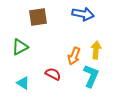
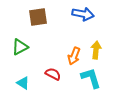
cyan L-shape: moved 2 px down; rotated 40 degrees counterclockwise
